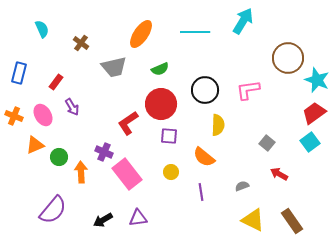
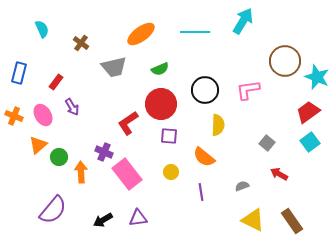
orange ellipse: rotated 20 degrees clockwise
brown circle: moved 3 px left, 3 px down
cyan star: moved 3 px up
red trapezoid: moved 6 px left, 1 px up
orange triangle: moved 3 px right; rotated 18 degrees counterclockwise
